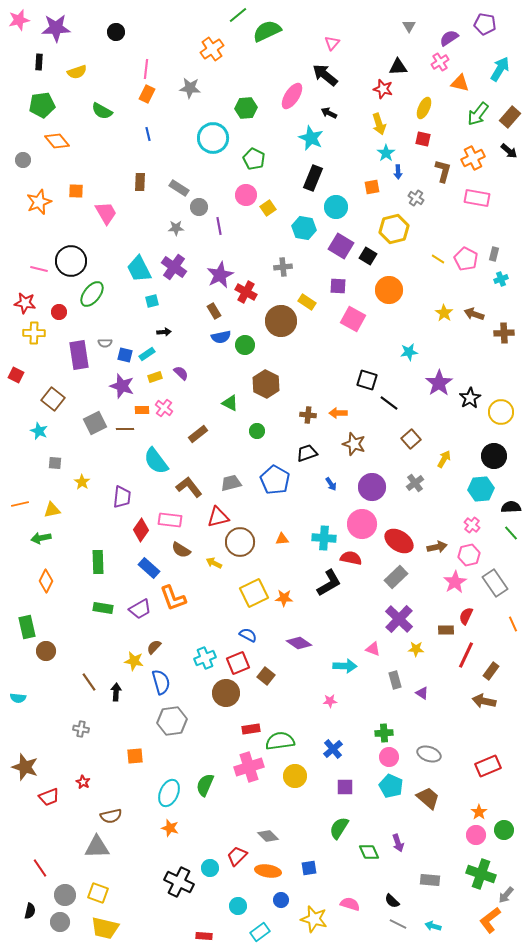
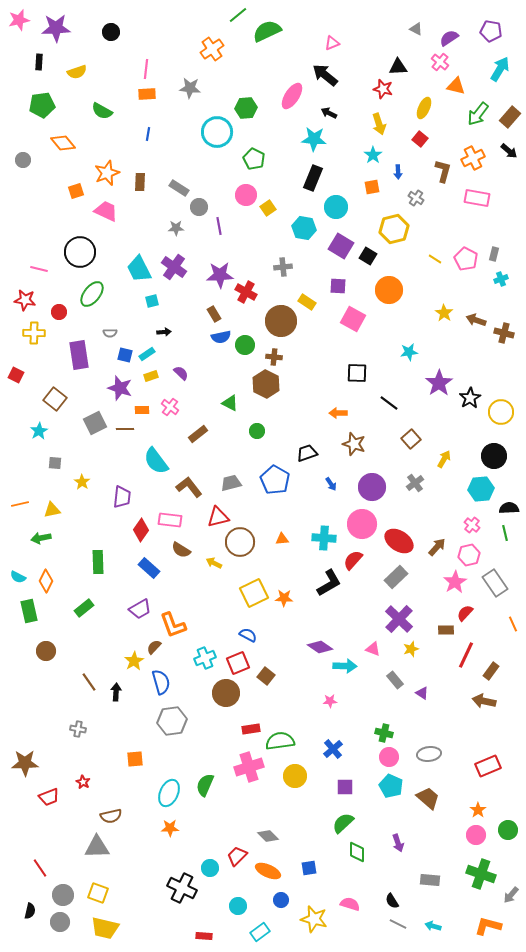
purple pentagon at (485, 24): moved 6 px right, 7 px down
gray triangle at (409, 26): moved 7 px right, 3 px down; rotated 32 degrees counterclockwise
black circle at (116, 32): moved 5 px left
pink triangle at (332, 43): rotated 28 degrees clockwise
pink cross at (440, 62): rotated 18 degrees counterclockwise
orange triangle at (460, 83): moved 4 px left, 3 px down
orange rectangle at (147, 94): rotated 60 degrees clockwise
blue line at (148, 134): rotated 24 degrees clockwise
cyan circle at (213, 138): moved 4 px right, 6 px up
cyan star at (311, 138): moved 3 px right, 1 px down; rotated 20 degrees counterclockwise
red square at (423, 139): moved 3 px left; rotated 28 degrees clockwise
orange diamond at (57, 141): moved 6 px right, 2 px down
cyan star at (386, 153): moved 13 px left, 2 px down
orange square at (76, 191): rotated 21 degrees counterclockwise
orange star at (39, 202): moved 68 px right, 29 px up
pink trapezoid at (106, 213): moved 2 px up; rotated 35 degrees counterclockwise
yellow line at (438, 259): moved 3 px left
black circle at (71, 261): moved 9 px right, 9 px up
purple star at (220, 275): rotated 24 degrees clockwise
red star at (25, 303): moved 3 px up
brown rectangle at (214, 311): moved 3 px down
brown arrow at (474, 314): moved 2 px right, 6 px down
brown cross at (504, 333): rotated 18 degrees clockwise
gray semicircle at (105, 343): moved 5 px right, 10 px up
yellow rectangle at (155, 377): moved 4 px left, 1 px up
black square at (367, 380): moved 10 px left, 7 px up; rotated 15 degrees counterclockwise
purple star at (122, 386): moved 2 px left, 2 px down
brown square at (53, 399): moved 2 px right
pink cross at (164, 408): moved 6 px right, 1 px up
brown cross at (308, 415): moved 34 px left, 58 px up
cyan star at (39, 431): rotated 18 degrees clockwise
black semicircle at (511, 507): moved 2 px left, 1 px down
green line at (511, 533): moved 6 px left; rotated 28 degrees clockwise
brown arrow at (437, 547): rotated 36 degrees counterclockwise
red semicircle at (351, 558): moved 2 px right, 2 px down; rotated 60 degrees counterclockwise
orange L-shape at (173, 598): moved 27 px down
green rectangle at (103, 608): moved 19 px left; rotated 48 degrees counterclockwise
red semicircle at (466, 616): moved 1 px left, 3 px up; rotated 18 degrees clockwise
green rectangle at (27, 627): moved 2 px right, 16 px up
purple diamond at (299, 643): moved 21 px right, 4 px down
yellow star at (416, 649): moved 5 px left; rotated 21 degrees counterclockwise
yellow star at (134, 661): rotated 30 degrees clockwise
gray rectangle at (395, 680): rotated 24 degrees counterclockwise
cyan semicircle at (18, 698): moved 121 px up; rotated 21 degrees clockwise
gray cross at (81, 729): moved 3 px left
green cross at (384, 733): rotated 18 degrees clockwise
gray ellipse at (429, 754): rotated 25 degrees counterclockwise
orange square at (135, 756): moved 3 px down
brown star at (25, 767): moved 4 px up; rotated 20 degrees counterclockwise
orange star at (479, 812): moved 1 px left, 2 px up
orange star at (170, 828): rotated 18 degrees counterclockwise
green semicircle at (339, 828): moved 4 px right, 5 px up; rotated 15 degrees clockwise
green circle at (504, 830): moved 4 px right
green diamond at (369, 852): moved 12 px left; rotated 25 degrees clockwise
orange ellipse at (268, 871): rotated 15 degrees clockwise
black cross at (179, 882): moved 3 px right, 6 px down
gray circle at (65, 895): moved 2 px left
gray arrow at (506, 895): moved 5 px right
black semicircle at (392, 901): rotated 14 degrees clockwise
orange L-shape at (490, 920): moved 2 px left, 6 px down; rotated 52 degrees clockwise
